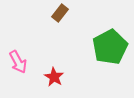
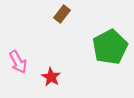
brown rectangle: moved 2 px right, 1 px down
red star: moved 3 px left
